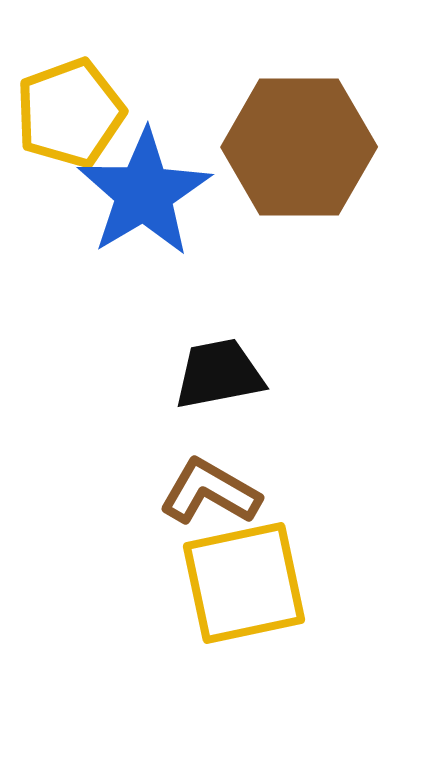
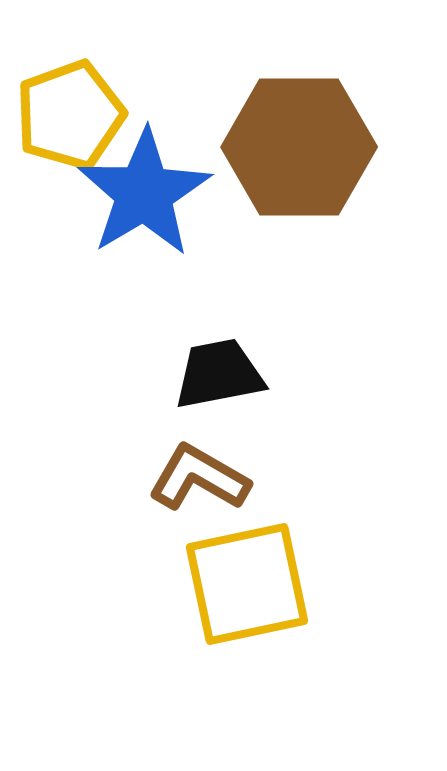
yellow pentagon: moved 2 px down
brown L-shape: moved 11 px left, 14 px up
yellow square: moved 3 px right, 1 px down
